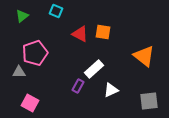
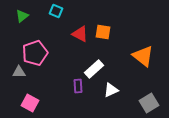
orange triangle: moved 1 px left
purple rectangle: rotated 32 degrees counterclockwise
gray square: moved 2 px down; rotated 24 degrees counterclockwise
